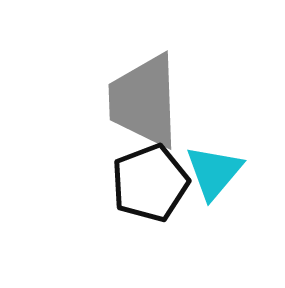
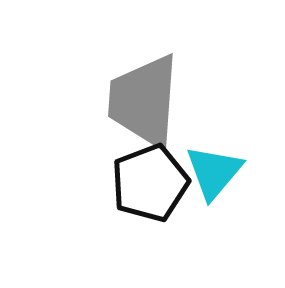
gray trapezoid: rotated 6 degrees clockwise
